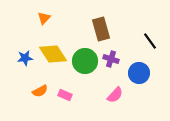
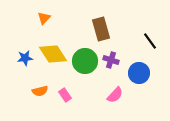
purple cross: moved 1 px down
orange semicircle: rotated 14 degrees clockwise
pink rectangle: rotated 32 degrees clockwise
